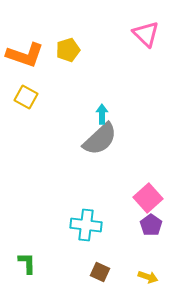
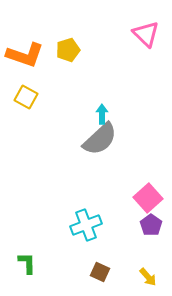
cyan cross: rotated 28 degrees counterclockwise
yellow arrow: rotated 30 degrees clockwise
